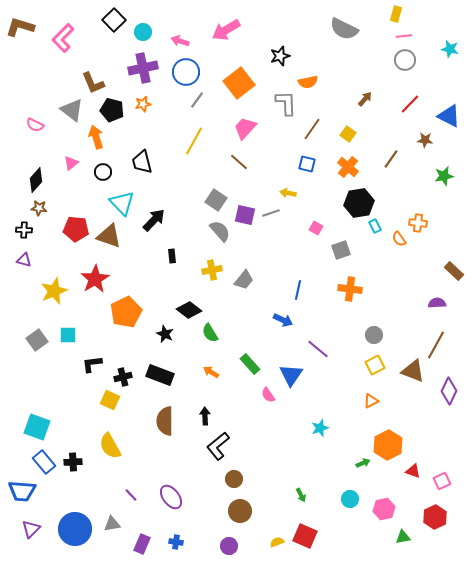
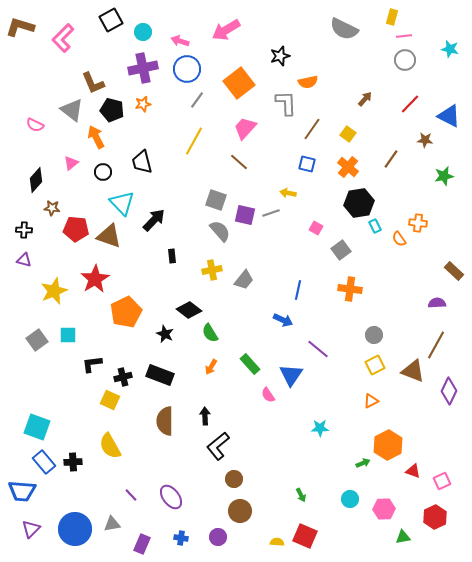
yellow rectangle at (396, 14): moved 4 px left, 3 px down
black square at (114, 20): moved 3 px left; rotated 15 degrees clockwise
blue circle at (186, 72): moved 1 px right, 3 px up
orange arrow at (96, 137): rotated 10 degrees counterclockwise
gray square at (216, 200): rotated 15 degrees counterclockwise
brown star at (39, 208): moved 13 px right
gray square at (341, 250): rotated 18 degrees counterclockwise
orange arrow at (211, 372): moved 5 px up; rotated 91 degrees counterclockwise
cyan star at (320, 428): rotated 18 degrees clockwise
pink hexagon at (384, 509): rotated 10 degrees clockwise
blue cross at (176, 542): moved 5 px right, 4 px up
yellow semicircle at (277, 542): rotated 24 degrees clockwise
purple circle at (229, 546): moved 11 px left, 9 px up
